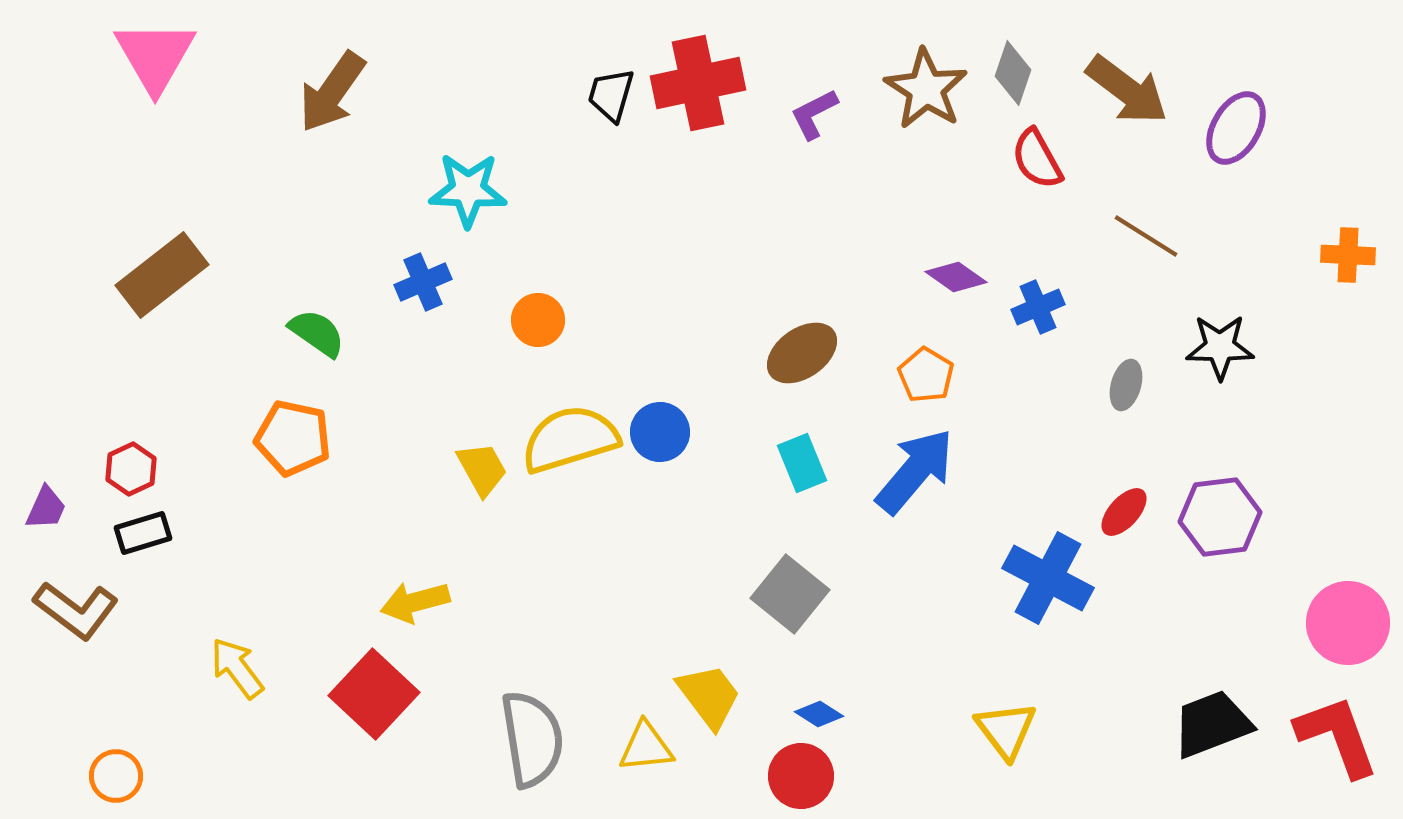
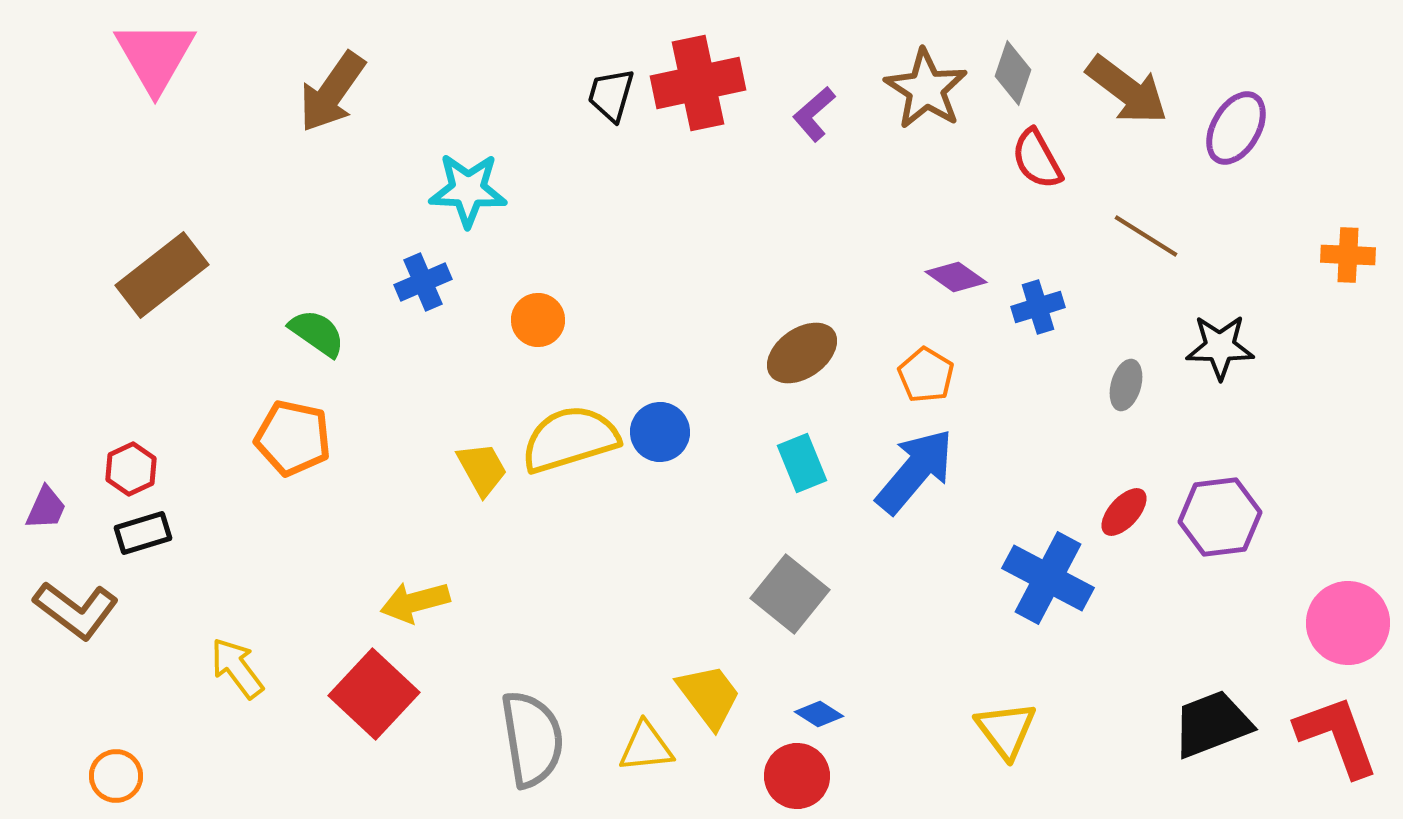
purple L-shape at (814, 114): rotated 14 degrees counterclockwise
blue cross at (1038, 307): rotated 6 degrees clockwise
red circle at (801, 776): moved 4 px left
